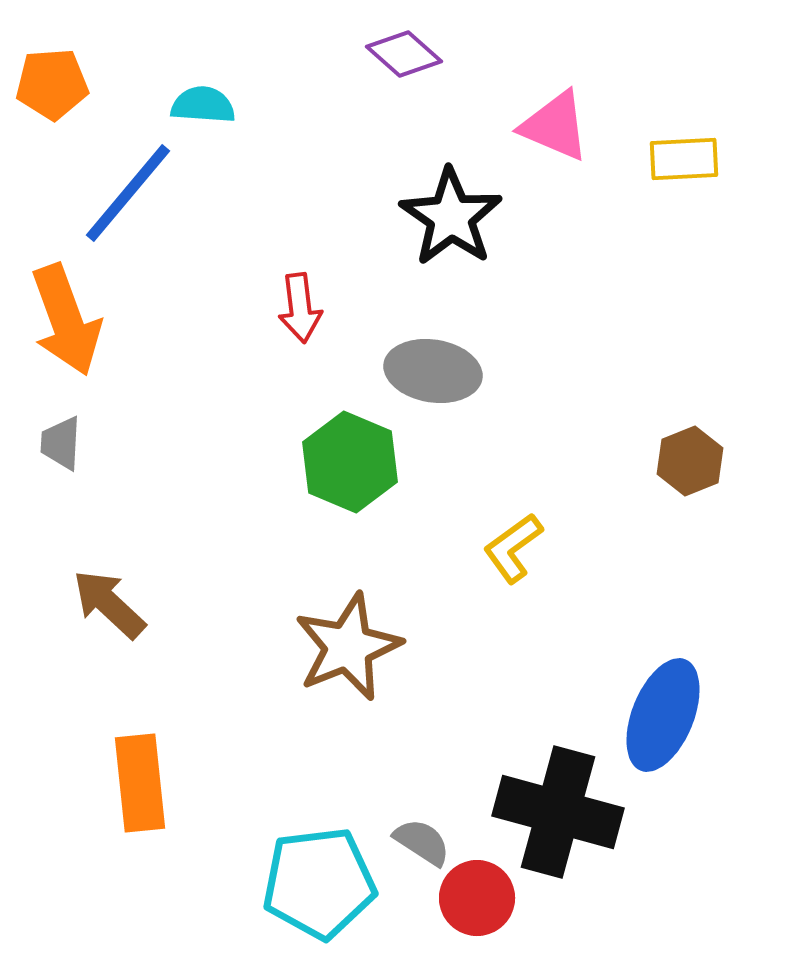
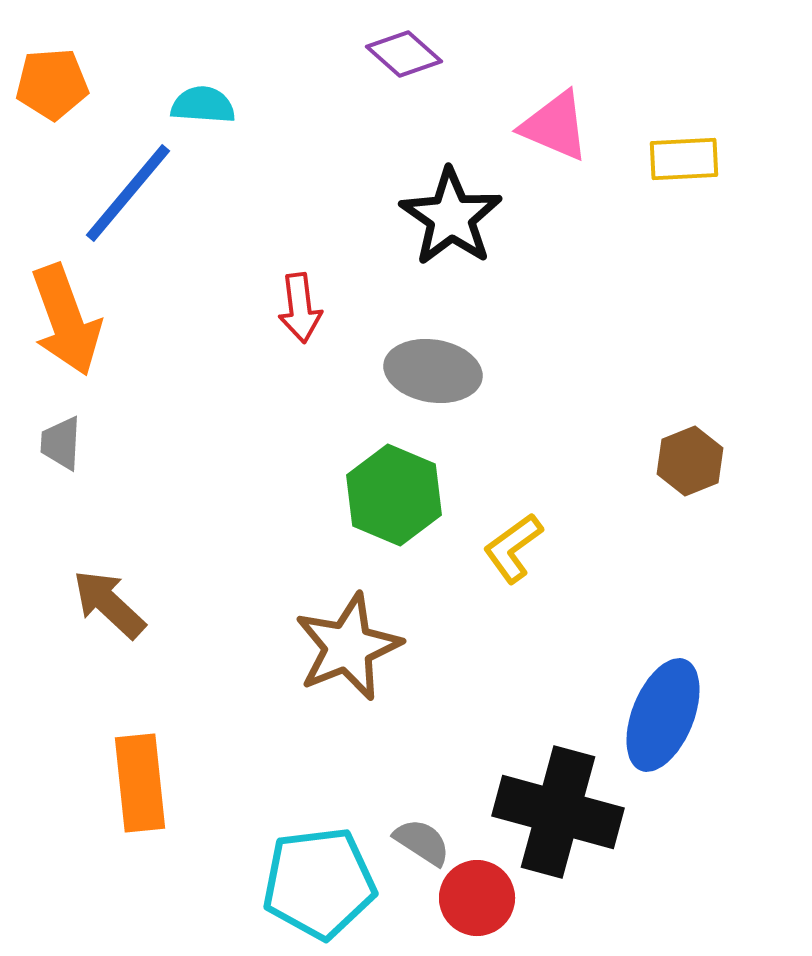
green hexagon: moved 44 px right, 33 px down
